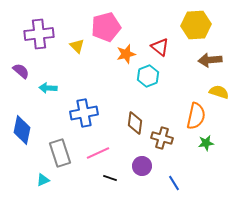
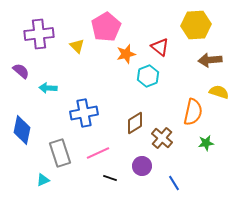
pink pentagon: rotated 16 degrees counterclockwise
orange semicircle: moved 3 px left, 4 px up
brown diamond: rotated 50 degrees clockwise
brown cross: rotated 25 degrees clockwise
